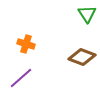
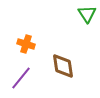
brown diamond: moved 19 px left, 9 px down; rotated 60 degrees clockwise
purple line: rotated 10 degrees counterclockwise
